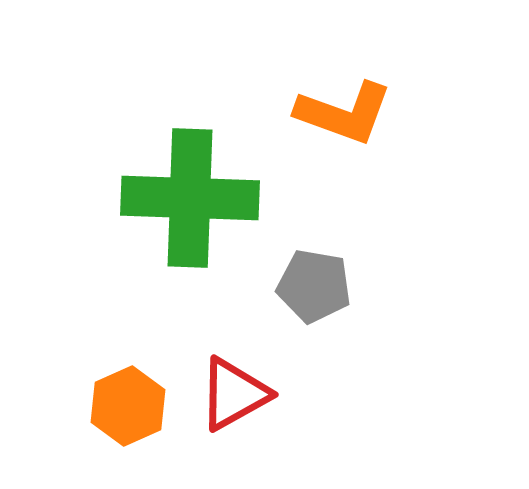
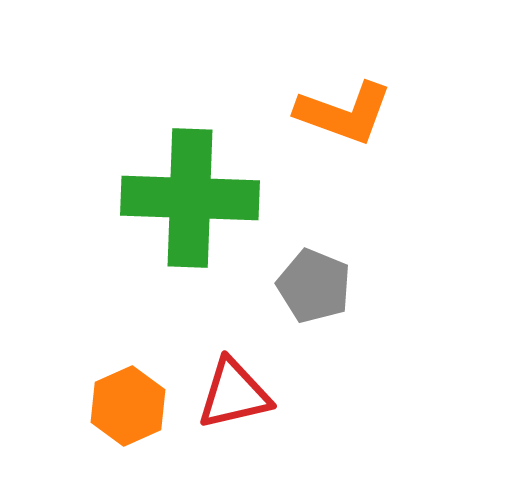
gray pentagon: rotated 12 degrees clockwise
red triangle: rotated 16 degrees clockwise
